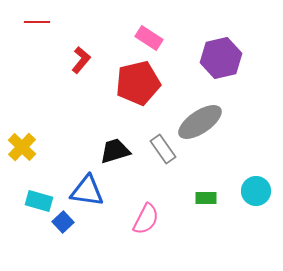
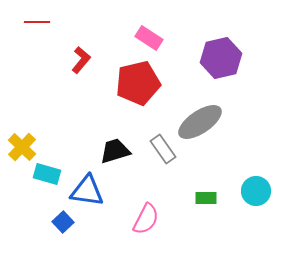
cyan rectangle: moved 8 px right, 27 px up
